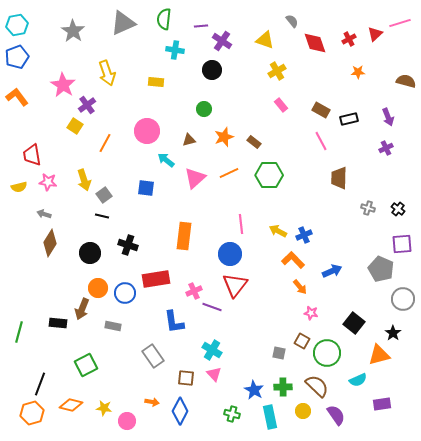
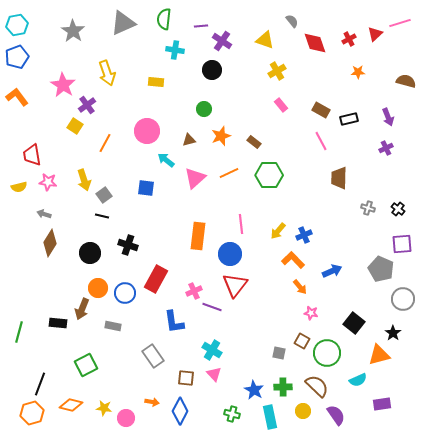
orange star at (224, 137): moved 3 px left, 1 px up
yellow arrow at (278, 231): rotated 78 degrees counterclockwise
orange rectangle at (184, 236): moved 14 px right
red rectangle at (156, 279): rotated 52 degrees counterclockwise
pink circle at (127, 421): moved 1 px left, 3 px up
